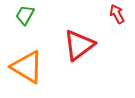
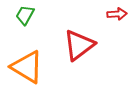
red arrow: rotated 114 degrees clockwise
